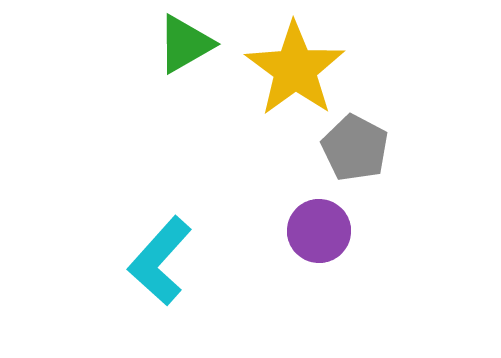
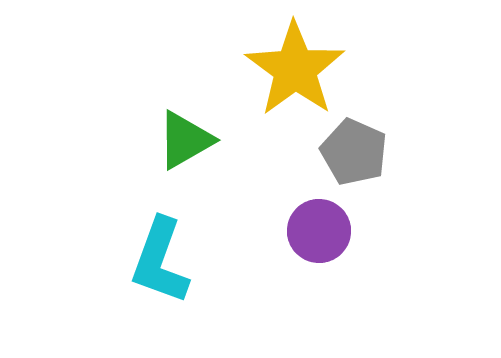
green triangle: moved 96 px down
gray pentagon: moved 1 px left, 4 px down; rotated 4 degrees counterclockwise
cyan L-shape: rotated 22 degrees counterclockwise
